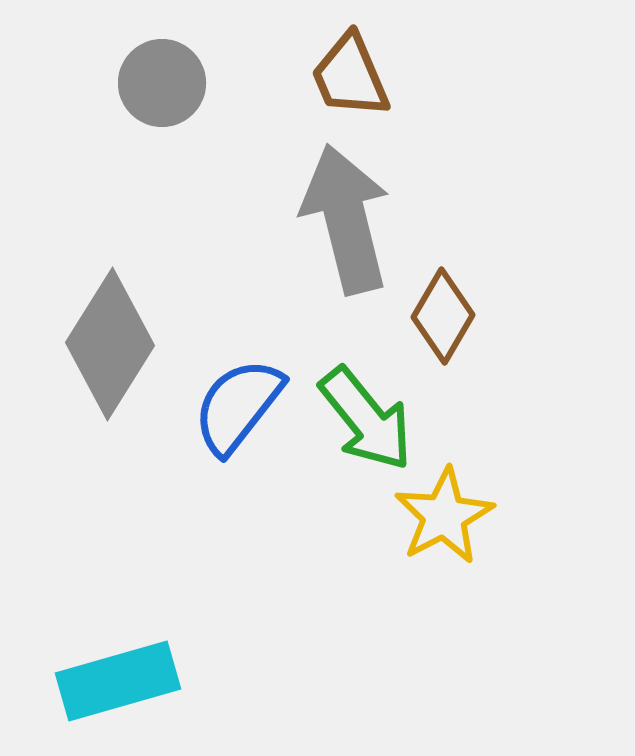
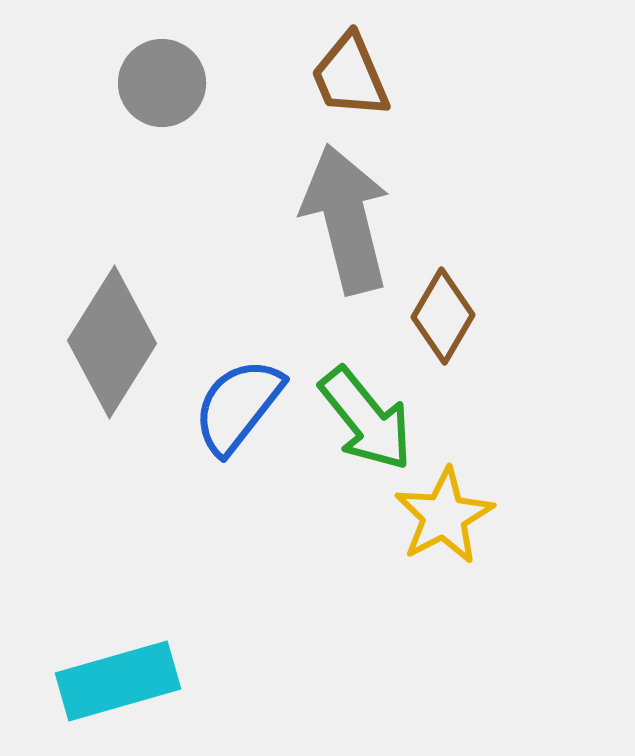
gray diamond: moved 2 px right, 2 px up
